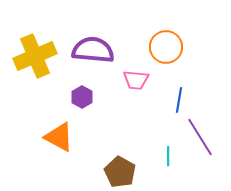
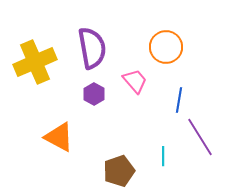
purple semicircle: moved 1 px left, 2 px up; rotated 75 degrees clockwise
yellow cross: moved 6 px down
pink trapezoid: moved 1 px left, 1 px down; rotated 136 degrees counterclockwise
purple hexagon: moved 12 px right, 3 px up
cyan line: moved 5 px left
brown pentagon: moved 1 px left, 1 px up; rotated 24 degrees clockwise
